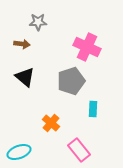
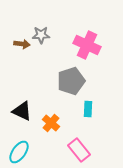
gray star: moved 3 px right, 13 px down
pink cross: moved 2 px up
black triangle: moved 3 px left, 34 px down; rotated 15 degrees counterclockwise
cyan rectangle: moved 5 px left
cyan ellipse: rotated 35 degrees counterclockwise
